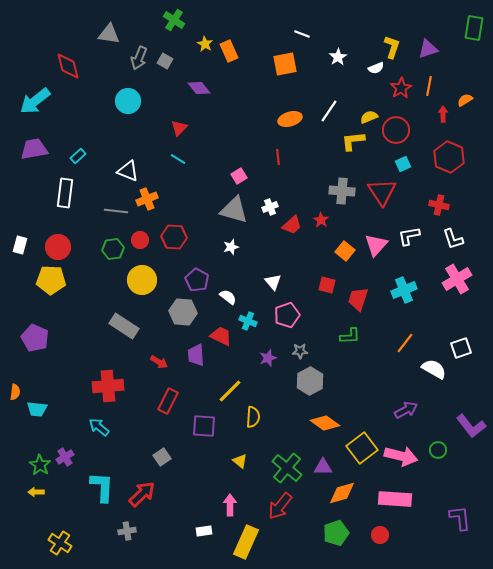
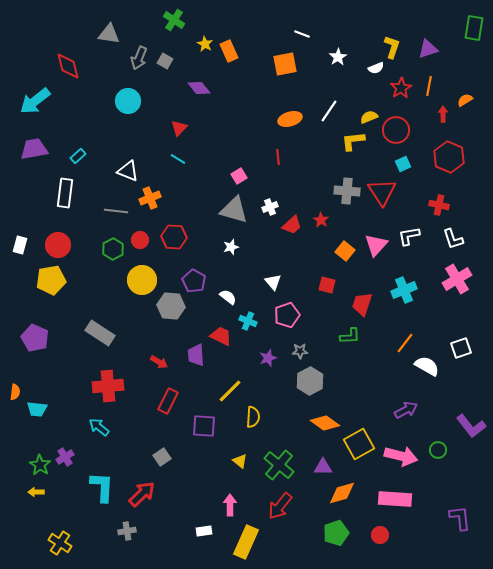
gray cross at (342, 191): moved 5 px right
orange cross at (147, 199): moved 3 px right, 1 px up
red circle at (58, 247): moved 2 px up
green hexagon at (113, 249): rotated 20 degrees counterclockwise
yellow pentagon at (51, 280): rotated 12 degrees counterclockwise
purple pentagon at (197, 280): moved 3 px left, 1 px down
red trapezoid at (358, 299): moved 4 px right, 5 px down
gray hexagon at (183, 312): moved 12 px left, 6 px up
gray rectangle at (124, 326): moved 24 px left, 7 px down
white semicircle at (434, 369): moved 7 px left, 3 px up
yellow square at (362, 448): moved 3 px left, 4 px up; rotated 8 degrees clockwise
green cross at (287, 468): moved 8 px left, 3 px up
